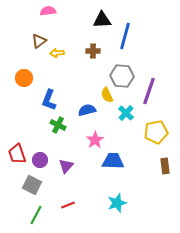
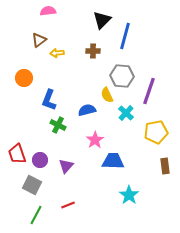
black triangle: rotated 42 degrees counterclockwise
brown triangle: moved 1 px up
cyan star: moved 12 px right, 8 px up; rotated 18 degrees counterclockwise
